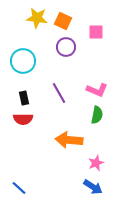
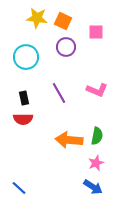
cyan circle: moved 3 px right, 4 px up
green semicircle: moved 21 px down
